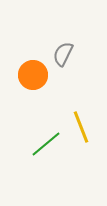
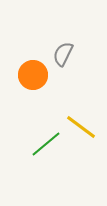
yellow line: rotated 32 degrees counterclockwise
